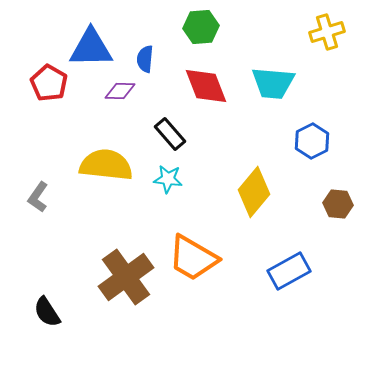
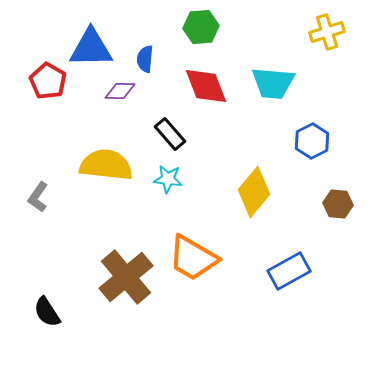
red pentagon: moved 1 px left, 2 px up
brown cross: rotated 4 degrees counterclockwise
